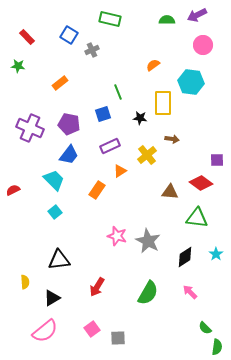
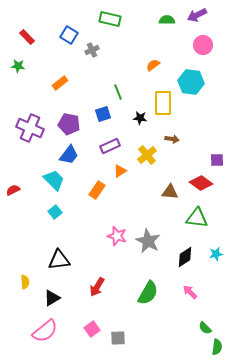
cyan star at (216, 254): rotated 24 degrees clockwise
